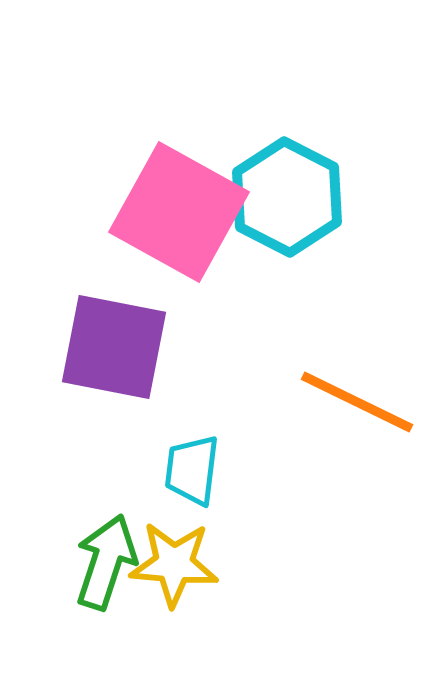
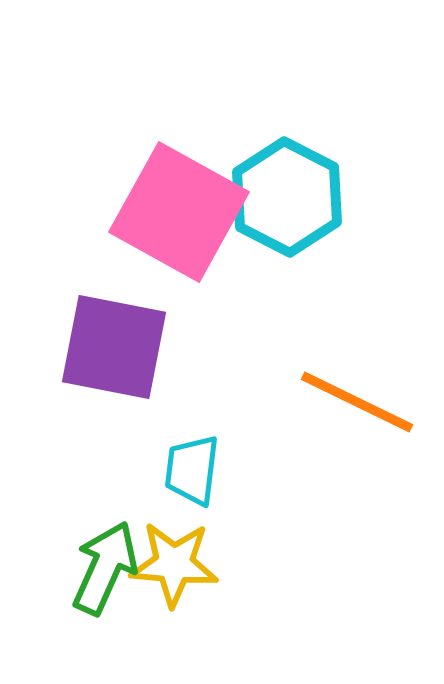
green arrow: moved 1 px left, 6 px down; rotated 6 degrees clockwise
